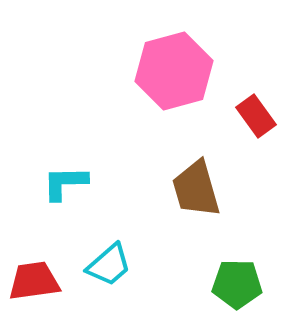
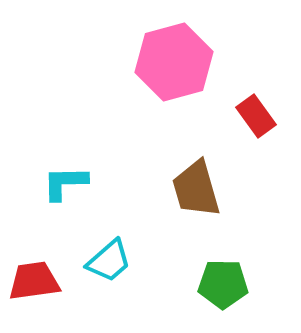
pink hexagon: moved 9 px up
cyan trapezoid: moved 4 px up
green pentagon: moved 14 px left
